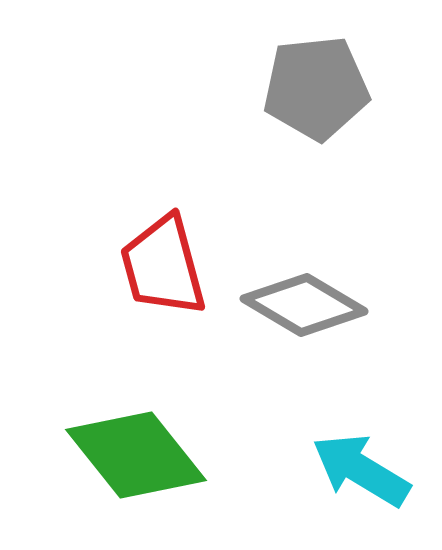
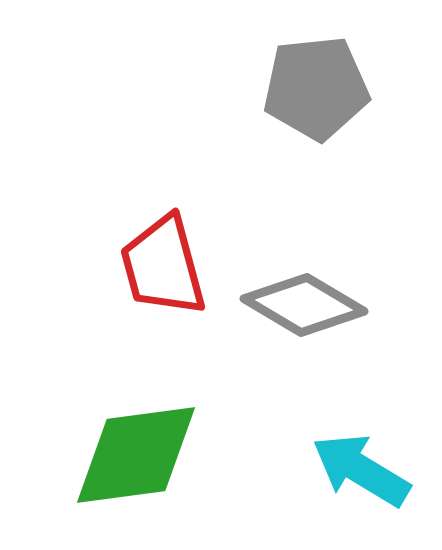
green diamond: rotated 59 degrees counterclockwise
